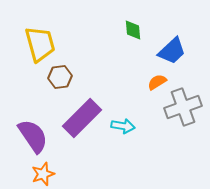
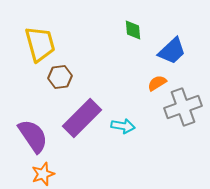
orange semicircle: moved 1 px down
